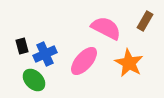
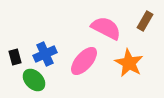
black rectangle: moved 7 px left, 11 px down
